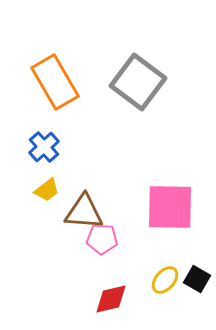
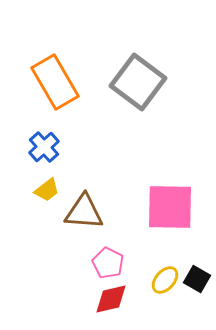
pink pentagon: moved 6 px right, 24 px down; rotated 24 degrees clockwise
